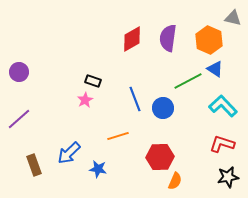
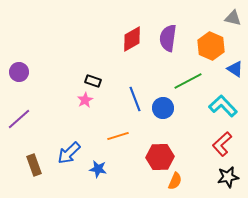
orange hexagon: moved 2 px right, 6 px down
blue triangle: moved 20 px right
red L-shape: rotated 60 degrees counterclockwise
